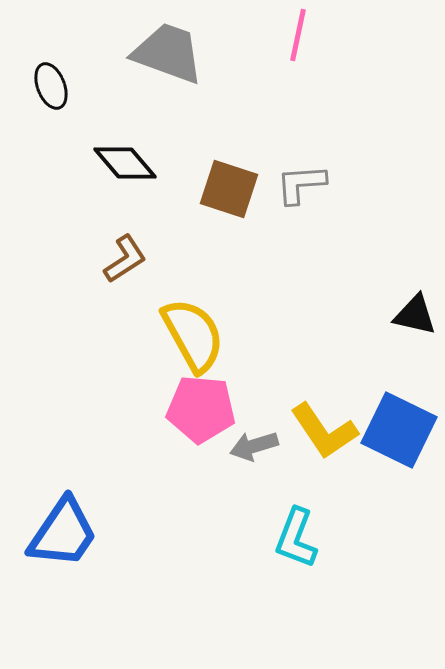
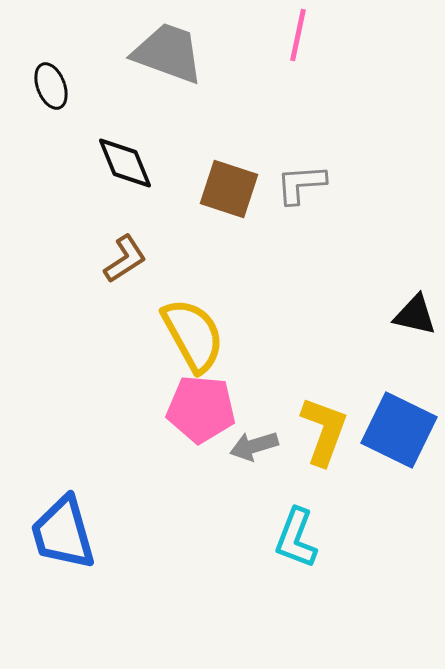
black diamond: rotated 18 degrees clockwise
yellow L-shape: rotated 126 degrees counterclockwise
blue trapezoid: rotated 130 degrees clockwise
